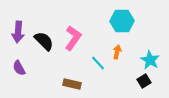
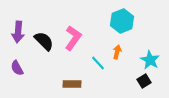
cyan hexagon: rotated 20 degrees counterclockwise
purple semicircle: moved 2 px left
brown rectangle: rotated 12 degrees counterclockwise
